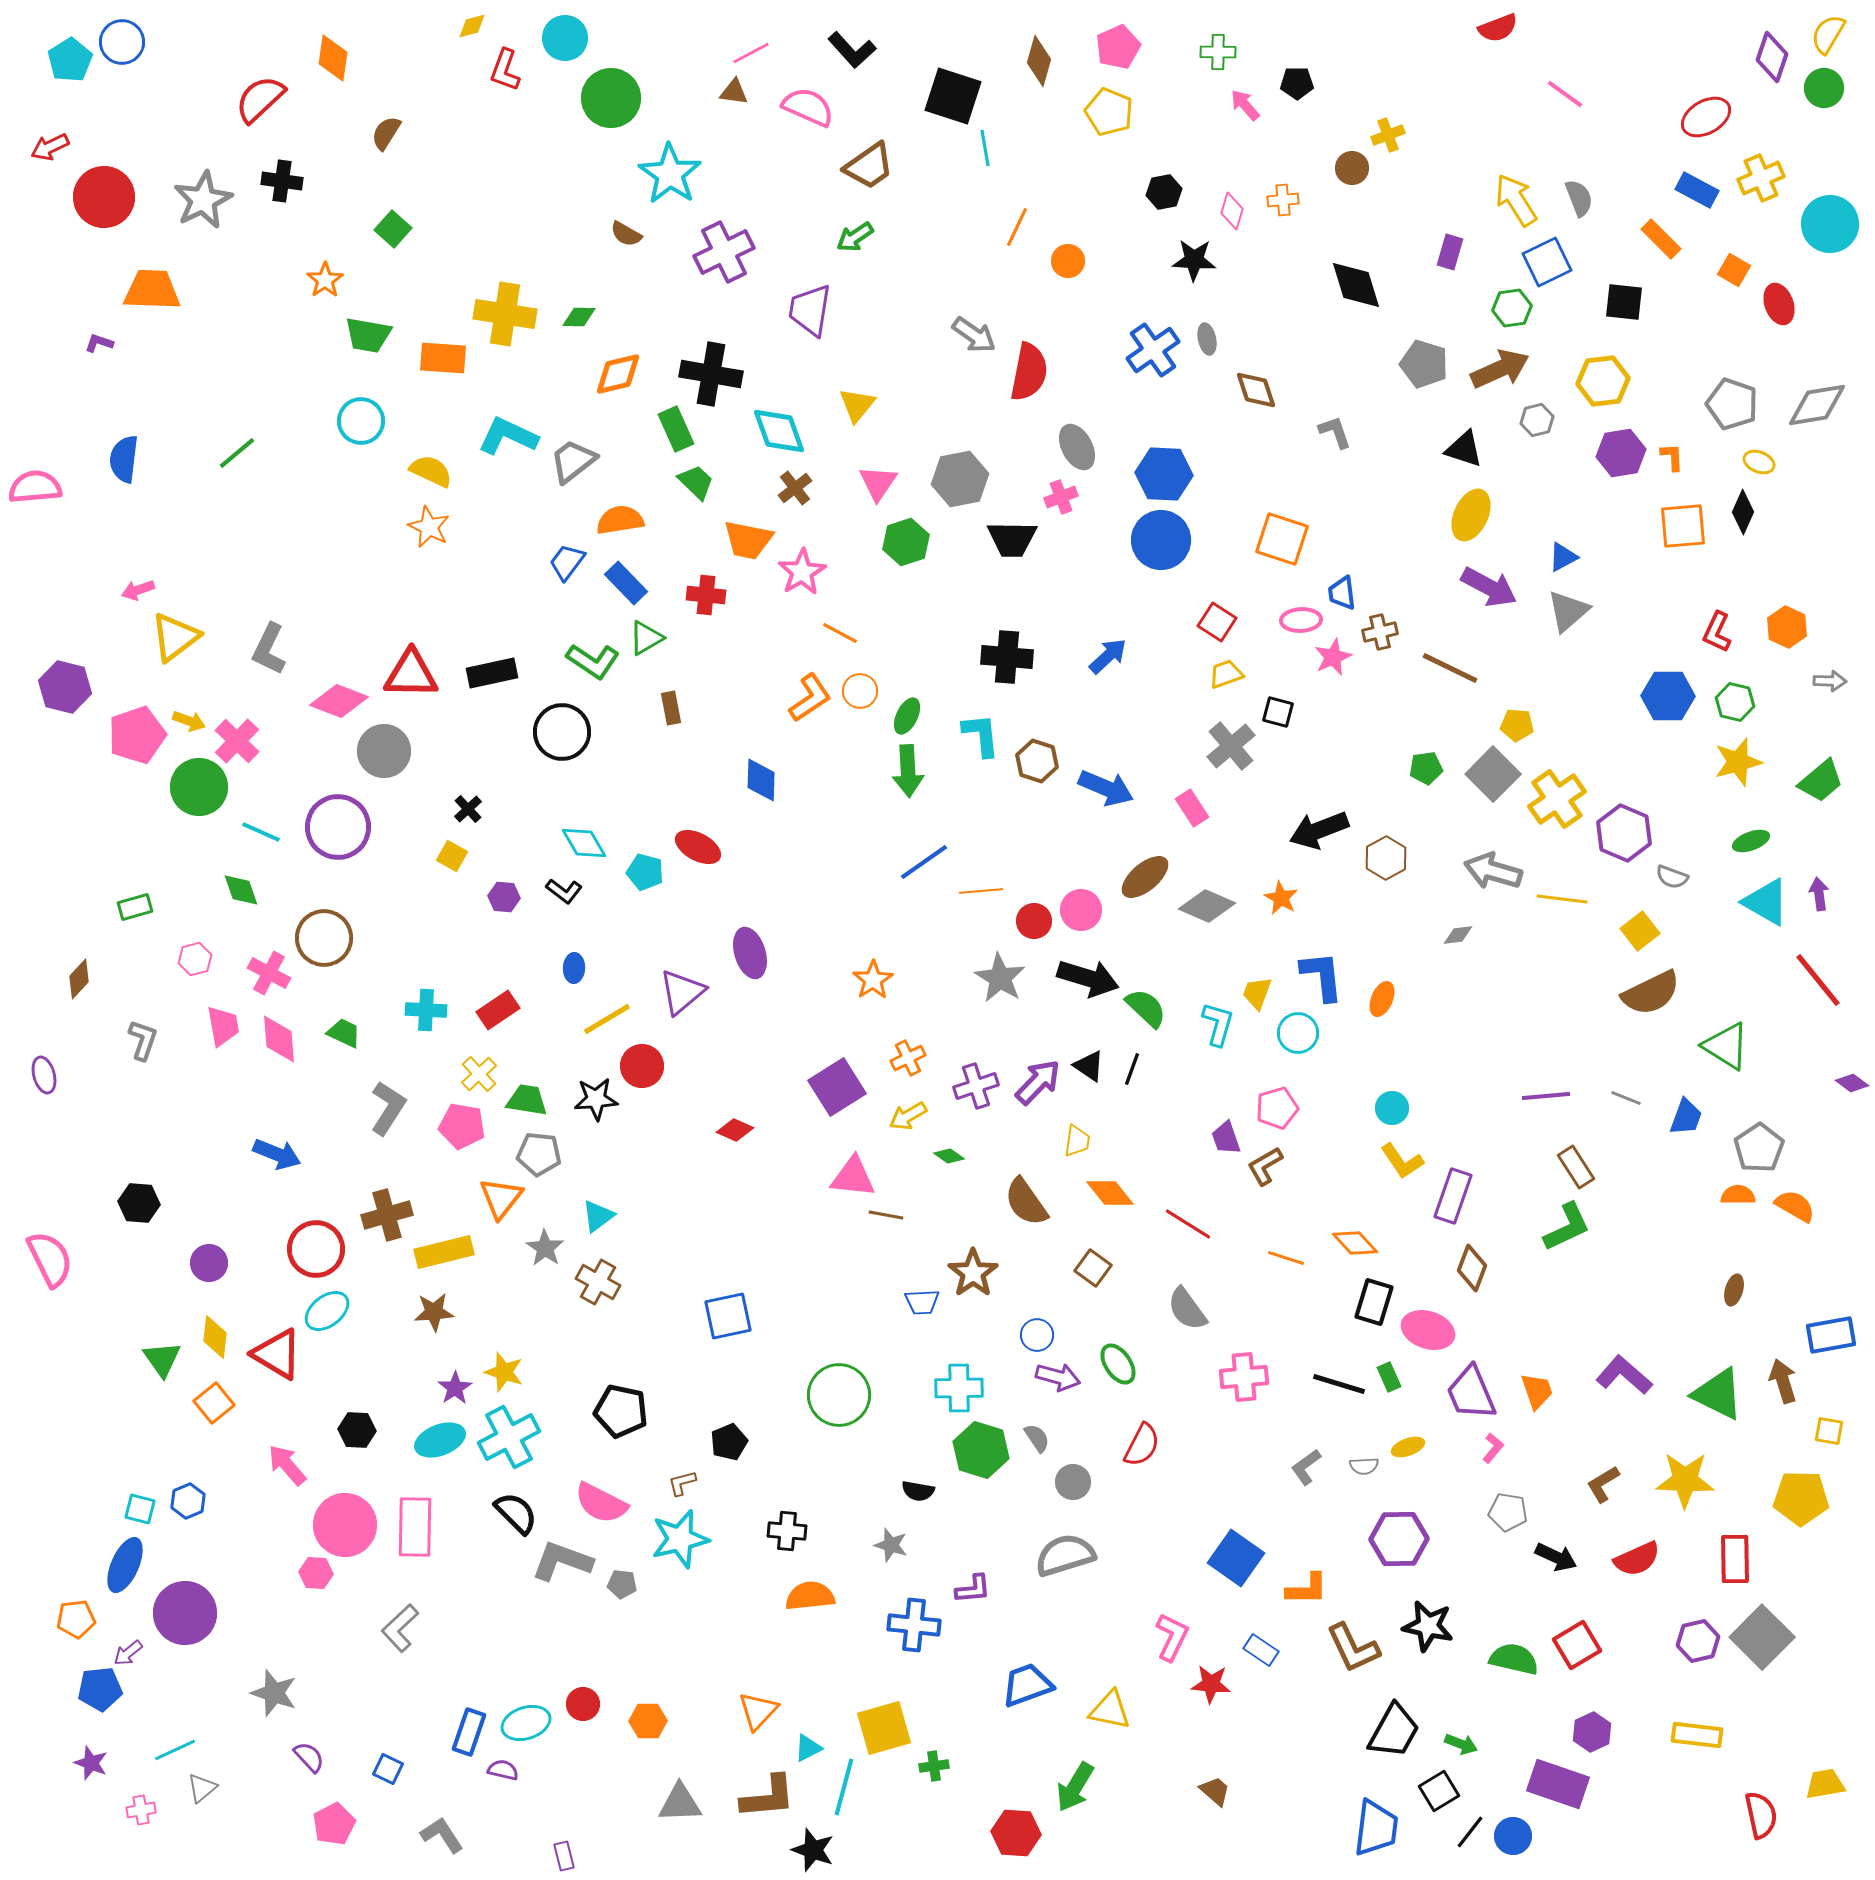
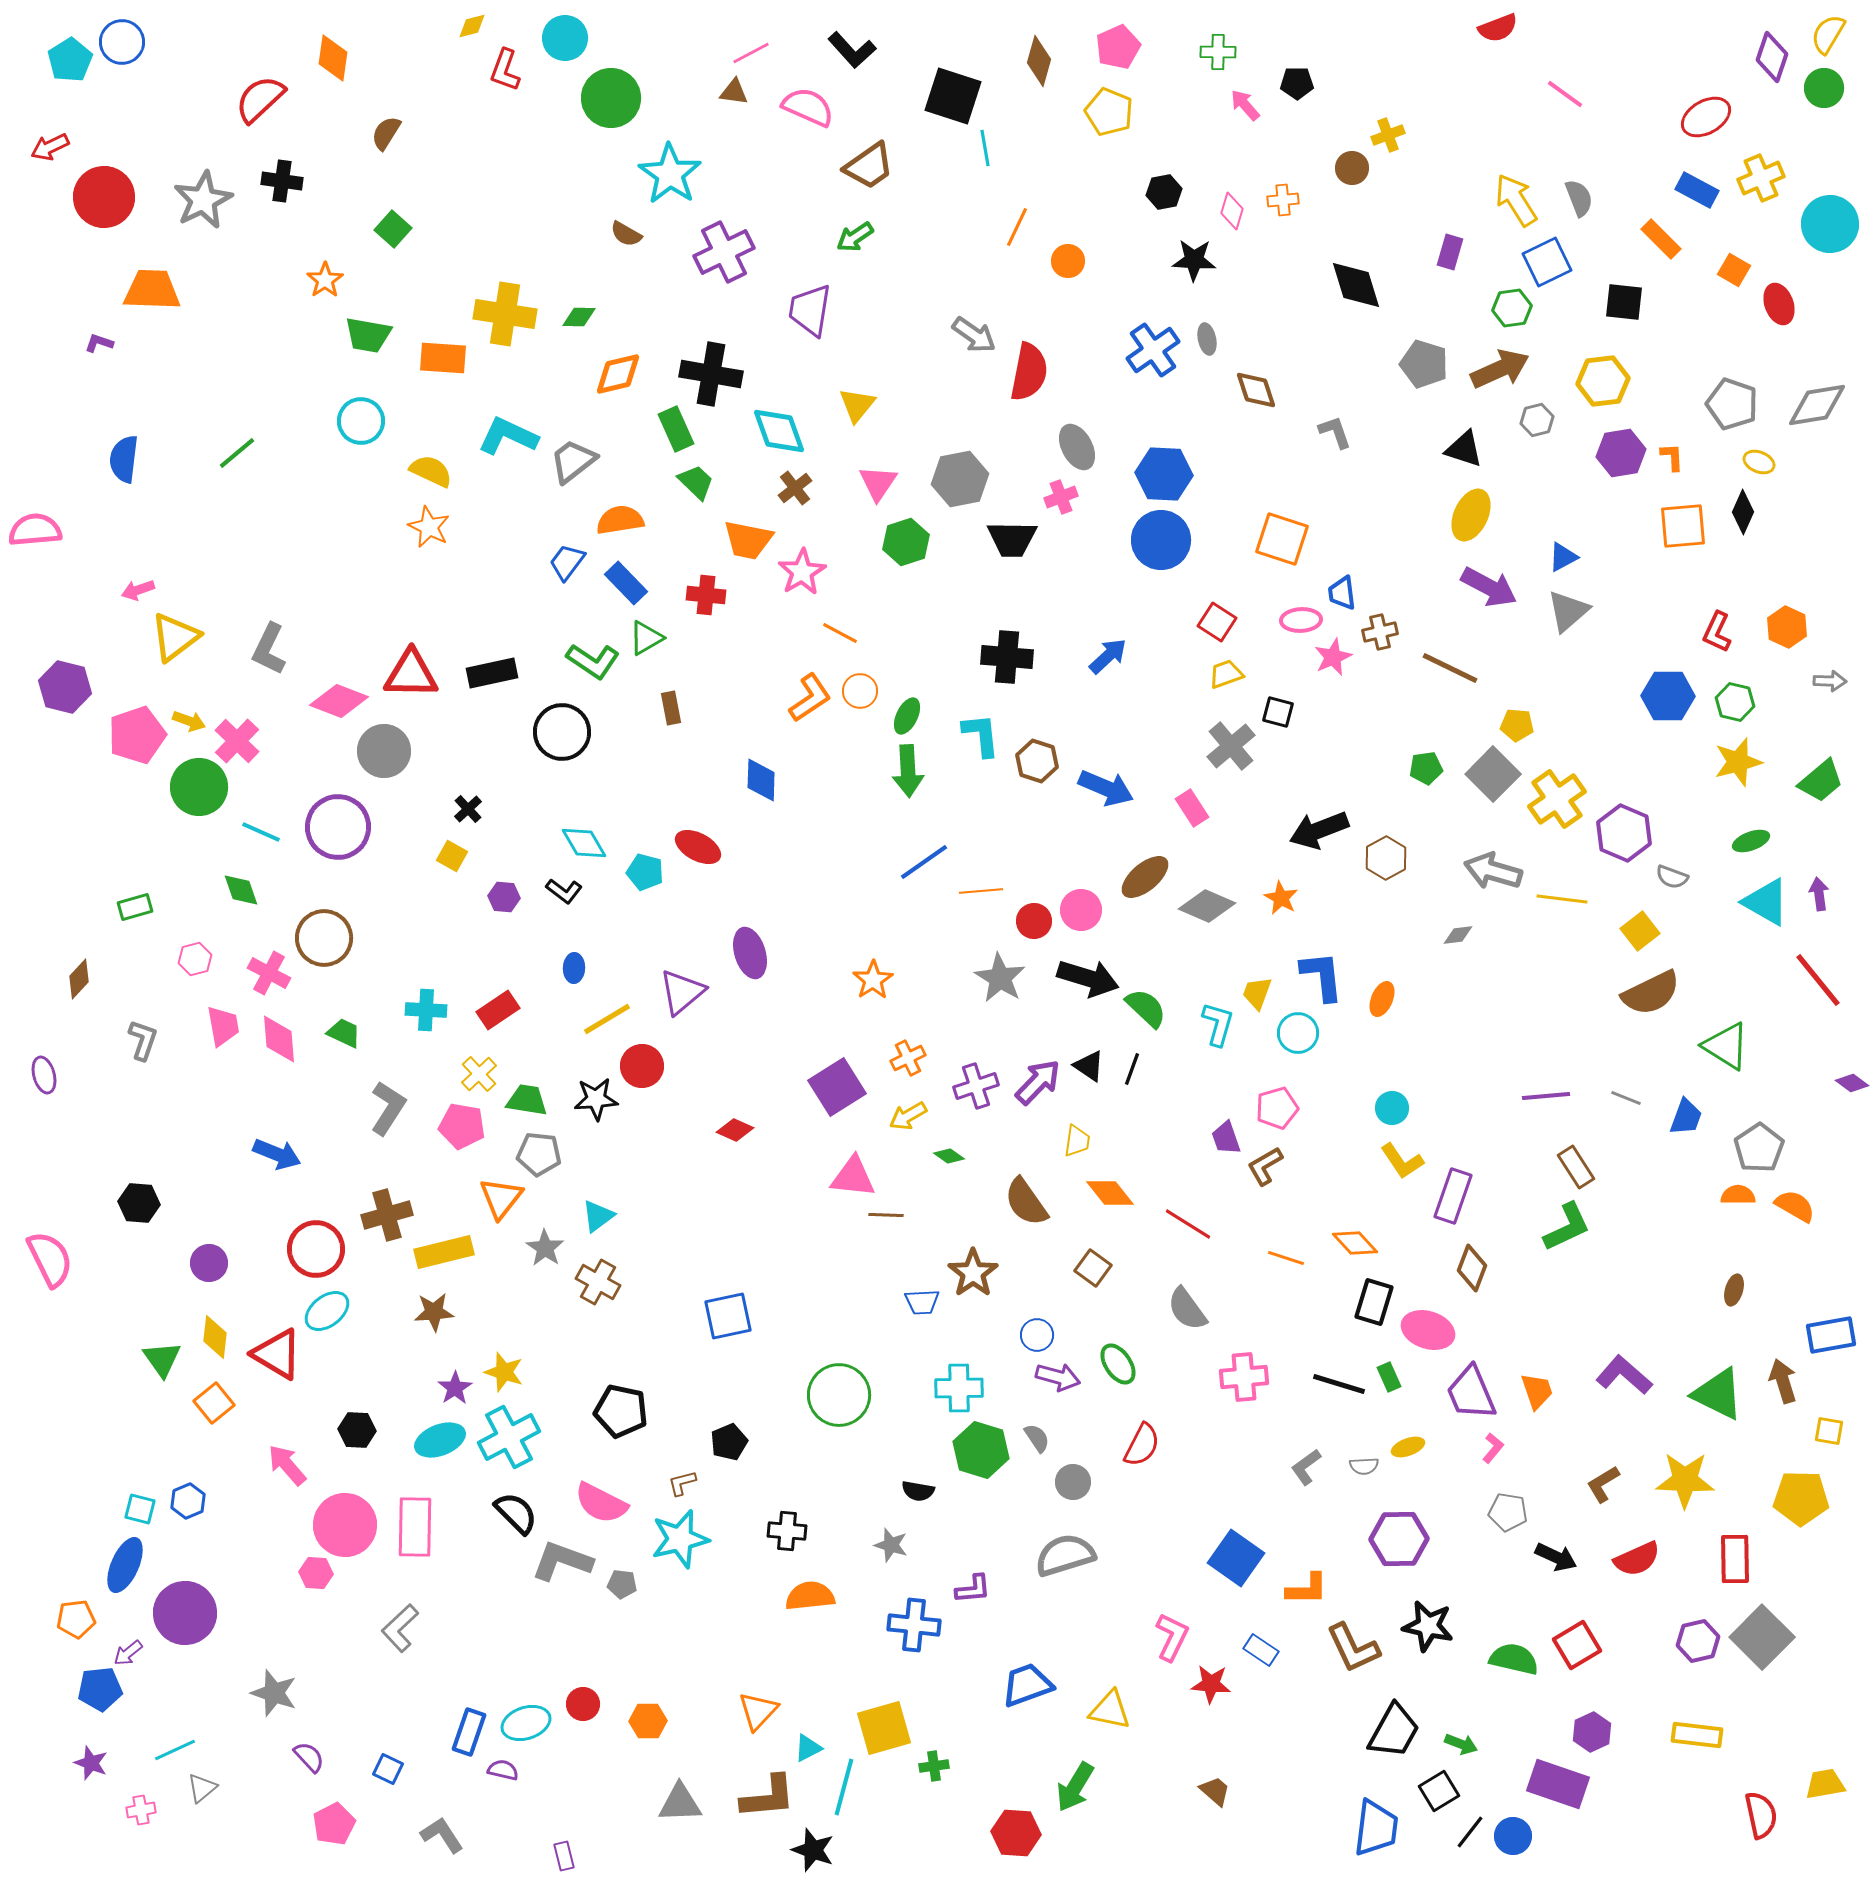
pink semicircle at (35, 487): moved 43 px down
brown line at (886, 1215): rotated 8 degrees counterclockwise
